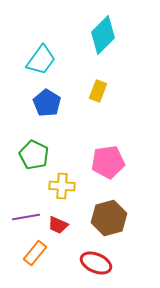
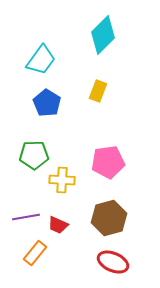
green pentagon: rotated 28 degrees counterclockwise
yellow cross: moved 6 px up
red ellipse: moved 17 px right, 1 px up
